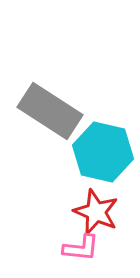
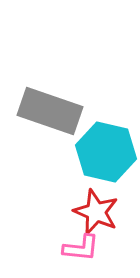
gray rectangle: rotated 14 degrees counterclockwise
cyan hexagon: moved 3 px right
